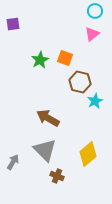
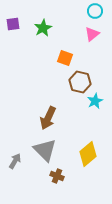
green star: moved 3 px right, 32 px up
brown arrow: rotated 95 degrees counterclockwise
gray arrow: moved 2 px right, 1 px up
